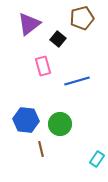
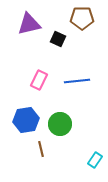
brown pentagon: rotated 15 degrees clockwise
purple triangle: rotated 25 degrees clockwise
black square: rotated 14 degrees counterclockwise
pink rectangle: moved 4 px left, 14 px down; rotated 42 degrees clockwise
blue line: rotated 10 degrees clockwise
blue hexagon: rotated 15 degrees counterclockwise
cyan rectangle: moved 2 px left, 1 px down
